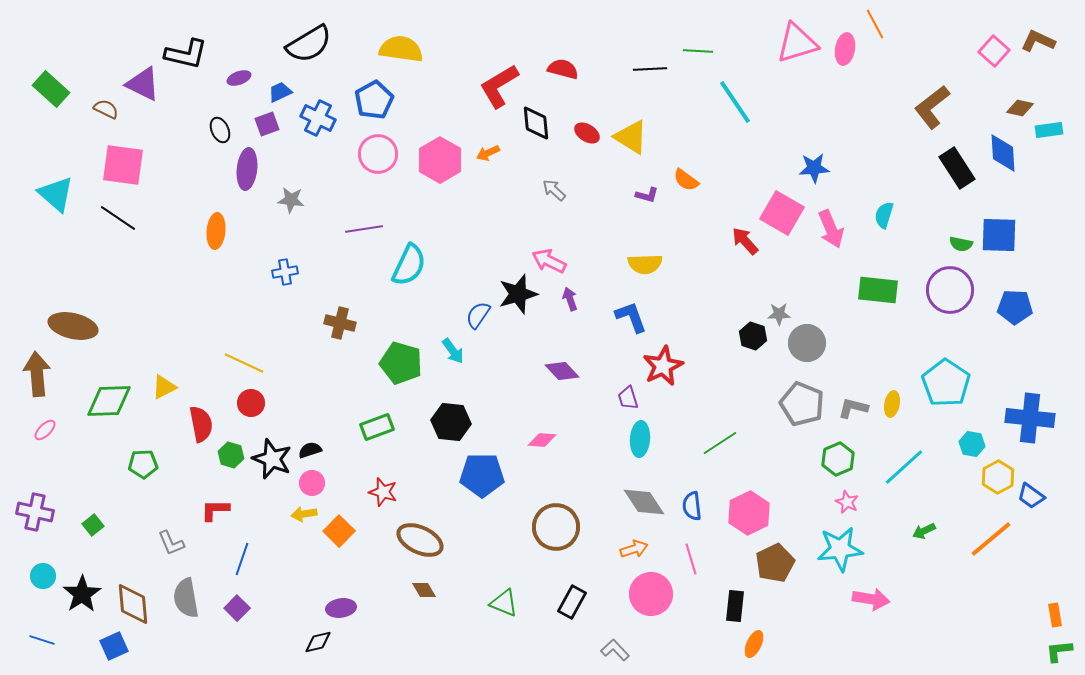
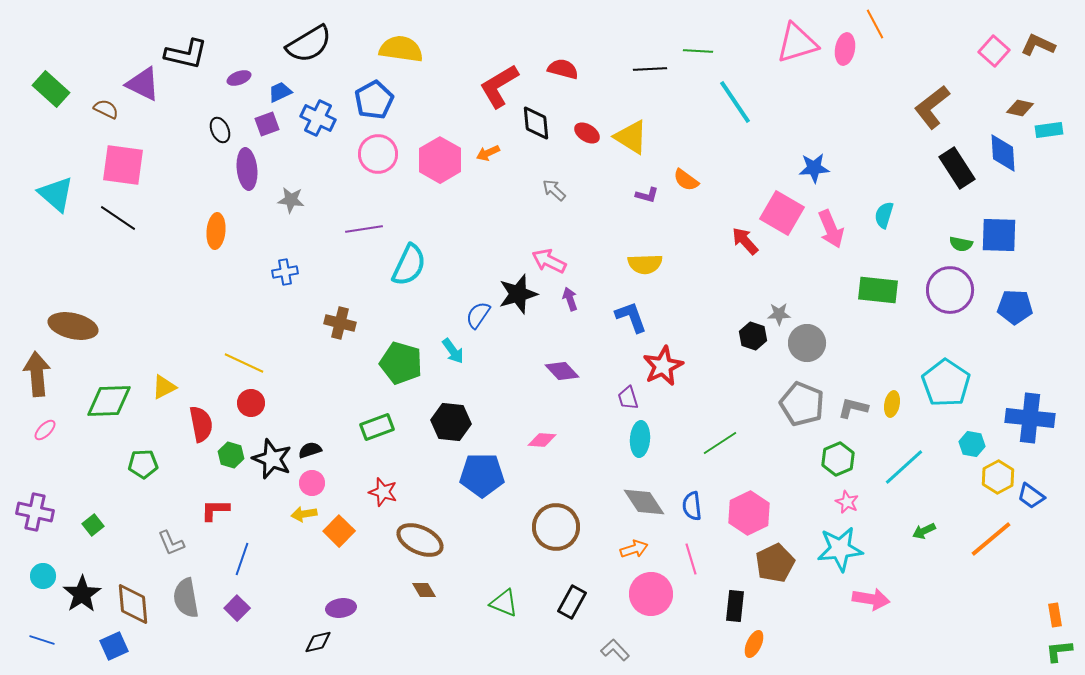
brown L-shape at (1038, 41): moved 4 px down
purple ellipse at (247, 169): rotated 12 degrees counterclockwise
